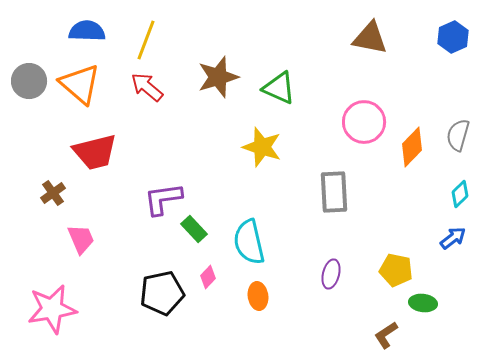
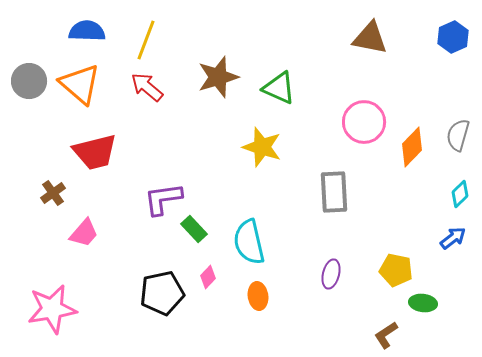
pink trapezoid: moved 3 px right, 6 px up; rotated 64 degrees clockwise
